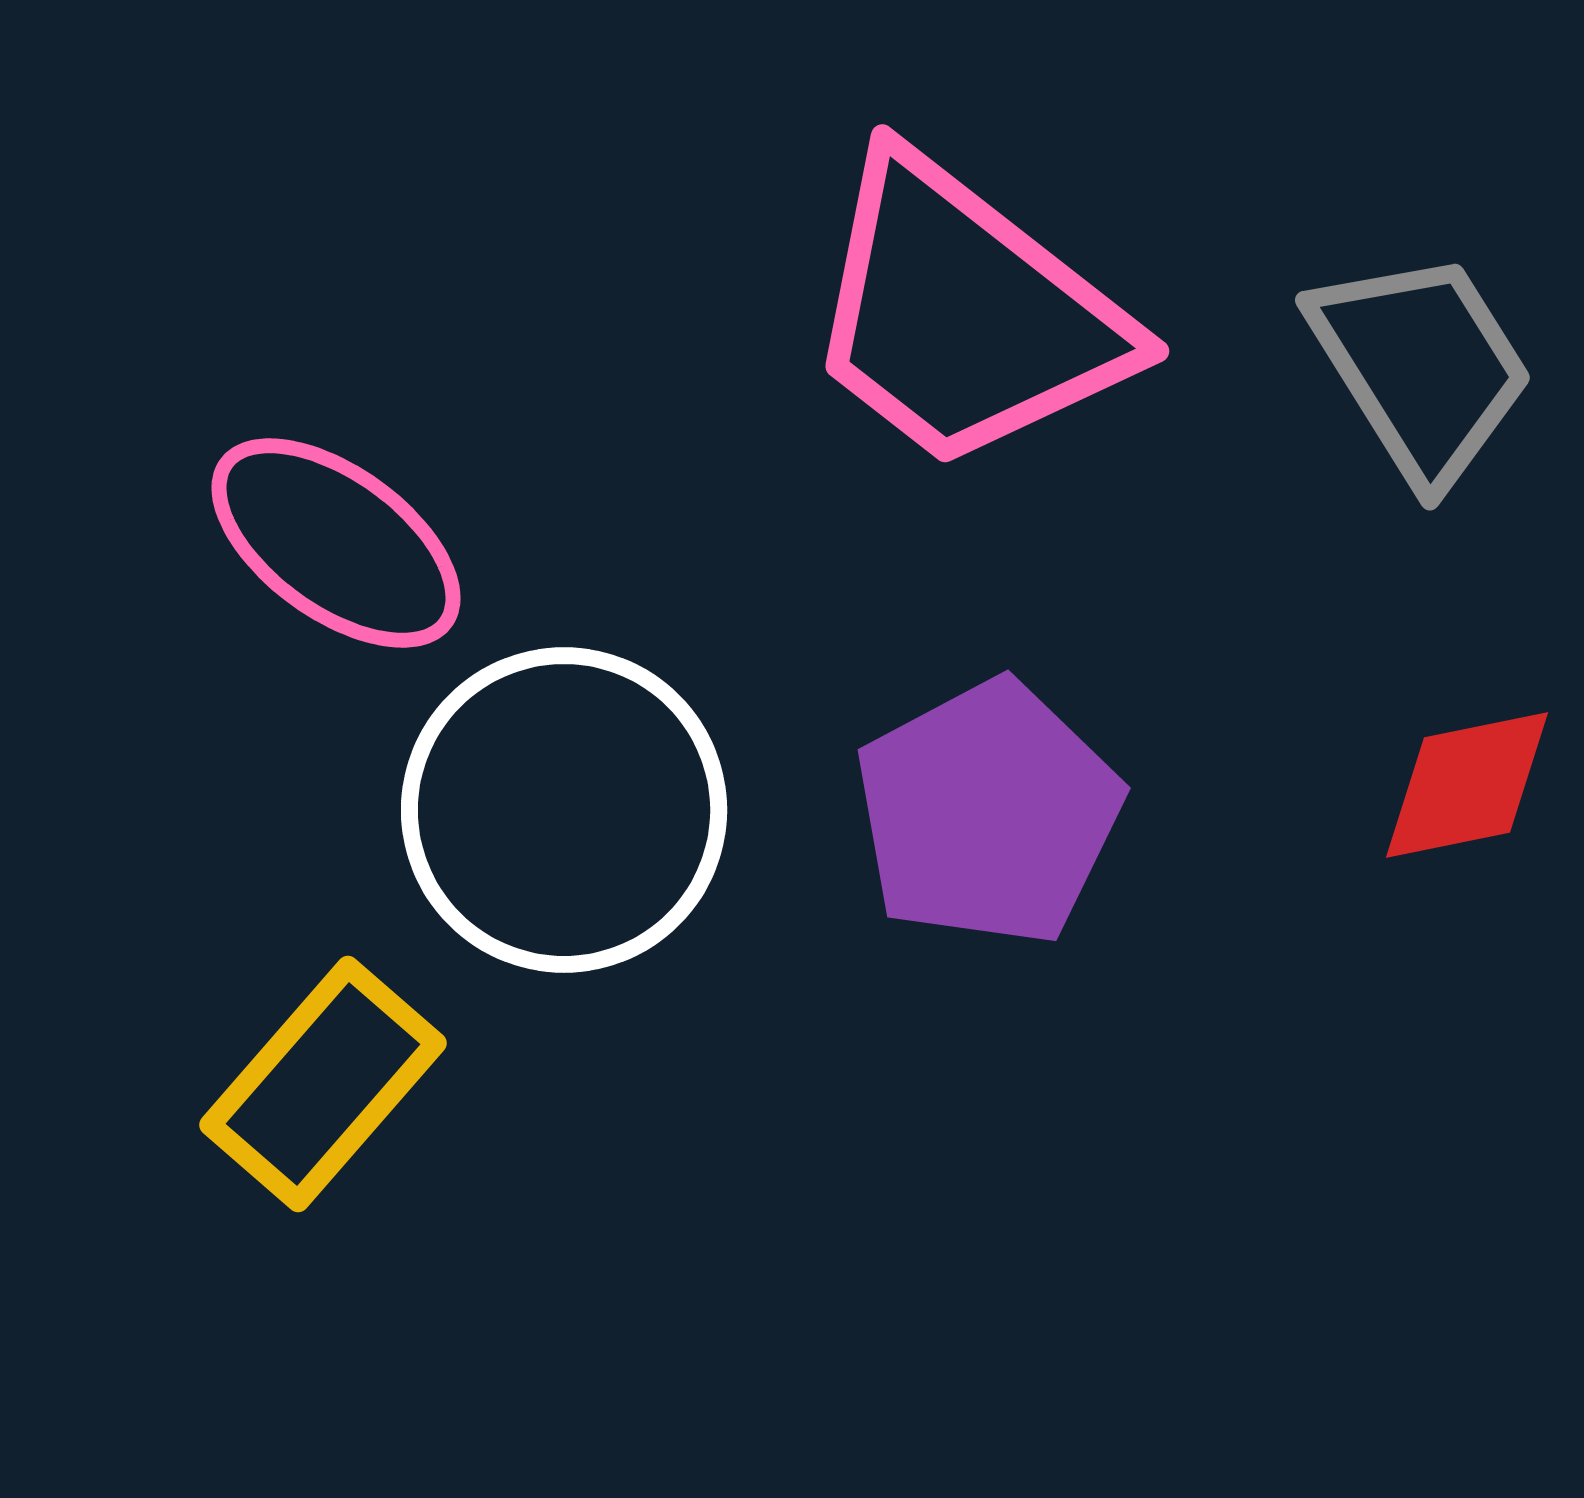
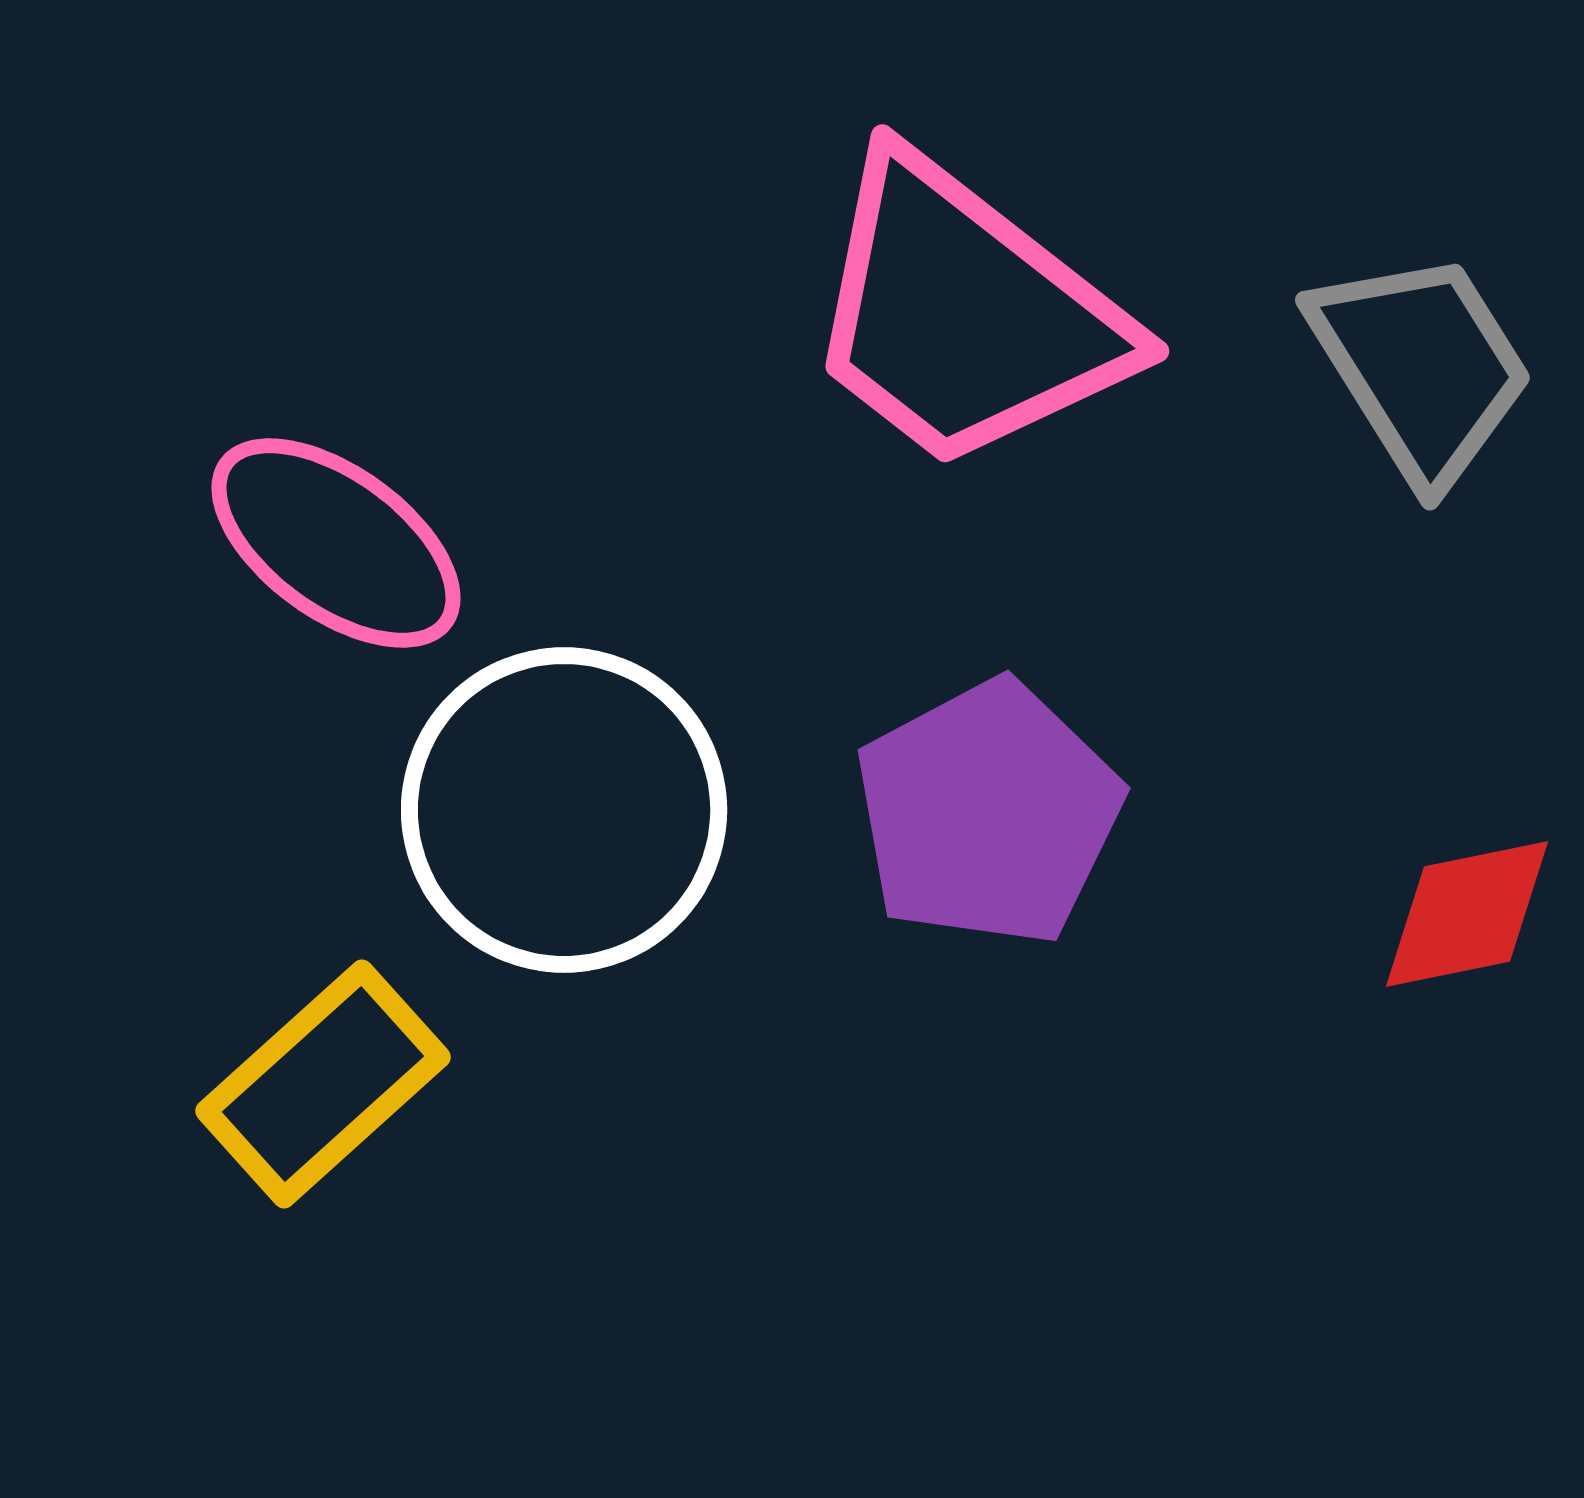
red diamond: moved 129 px down
yellow rectangle: rotated 7 degrees clockwise
